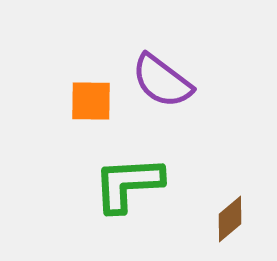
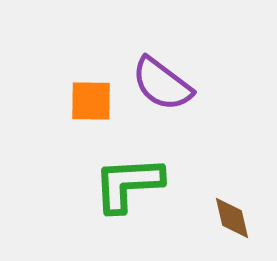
purple semicircle: moved 3 px down
brown diamond: moved 2 px right, 1 px up; rotated 63 degrees counterclockwise
